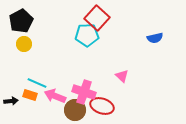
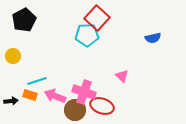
black pentagon: moved 3 px right, 1 px up
blue semicircle: moved 2 px left
yellow circle: moved 11 px left, 12 px down
cyan line: moved 2 px up; rotated 42 degrees counterclockwise
